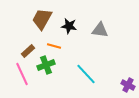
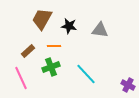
orange line: rotated 16 degrees counterclockwise
green cross: moved 5 px right, 2 px down
pink line: moved 1 px left, 4 px down
